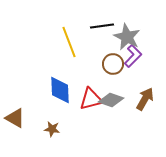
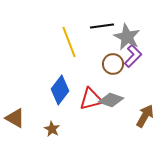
blue diamond: rotated 40 degrees clockwise
brown arrow: moved 17 px down
brown star: rotated 21 degrees clockwise
